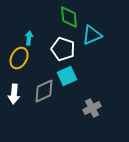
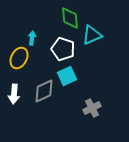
green diamond: moved 1 px right, 1 px down
cyan arrow: moved 3 px right
